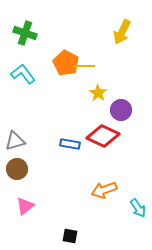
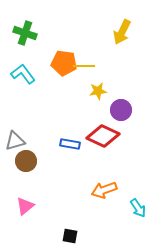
orange pentagon: moved 2 px left; rotated 20 degrees counterclockwise
yellow star: moved 2 px up; rotated 30 degrees clockwise
brown circle: moved 9 px right, 8 px up
